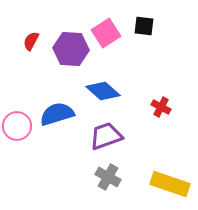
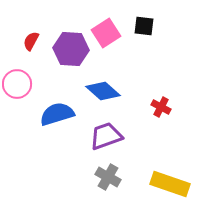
pink circle: moved 42 px up
